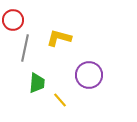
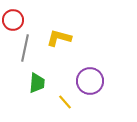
purple circle: moved 1 px right, 6 px down
yellow line: moved 5 px right, 2 px down
